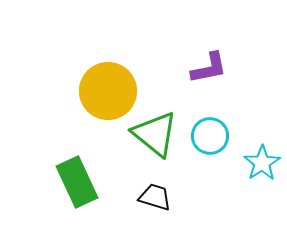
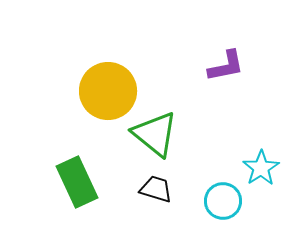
purple L-shape: moved 17 px right, 2 px up
cyan circle: moved 13 px right, 65 px down
cyan star: moved 1 px left, 5 px down
black trapezoid: moved 1 px right, 8 px up
